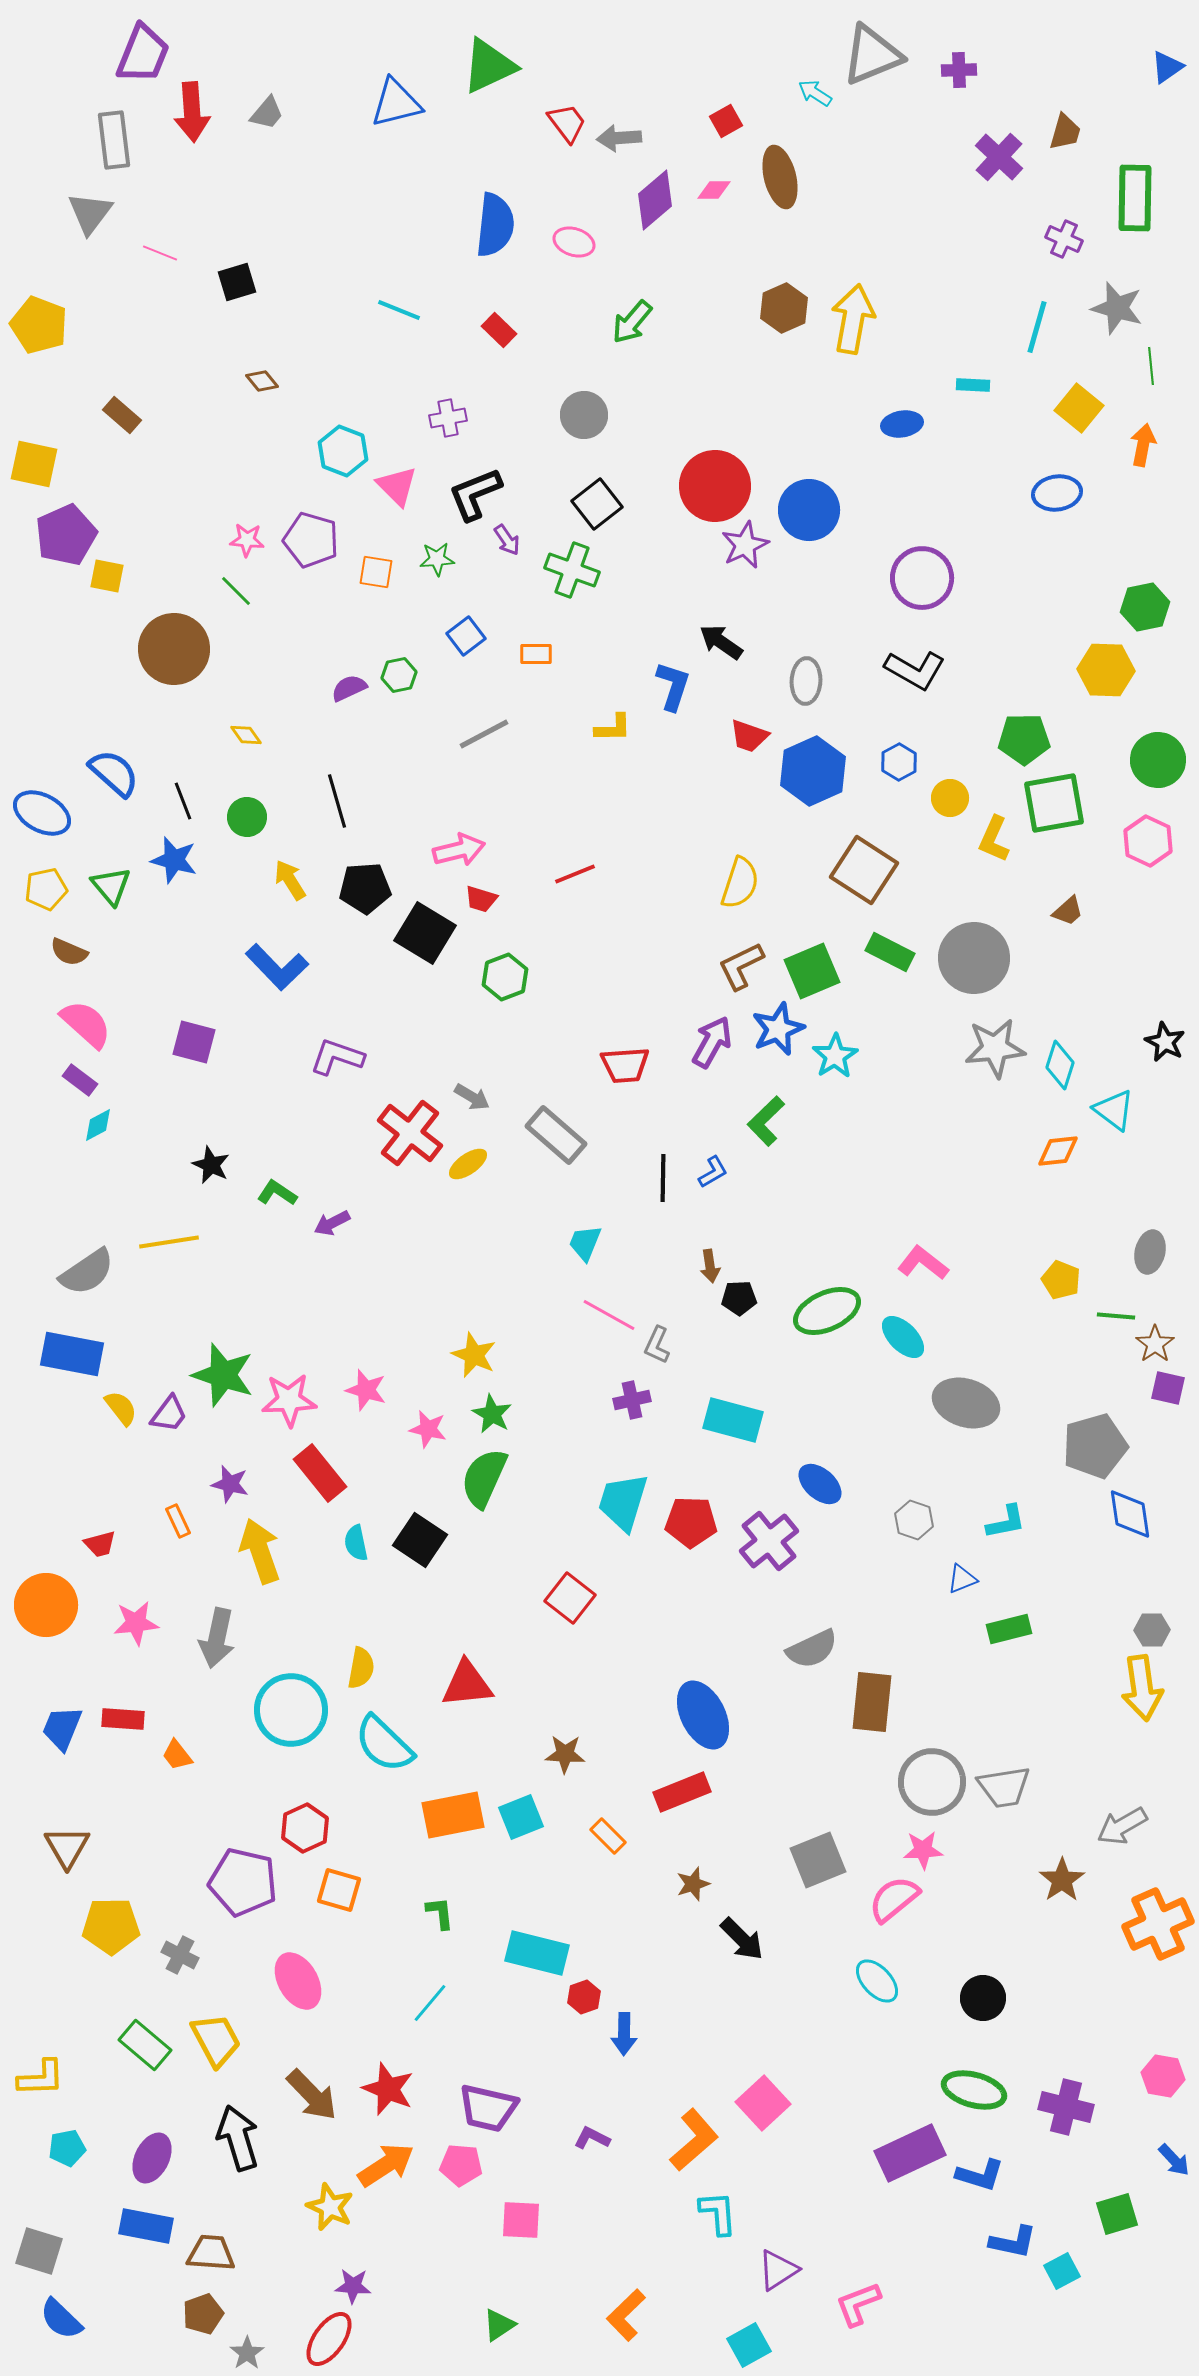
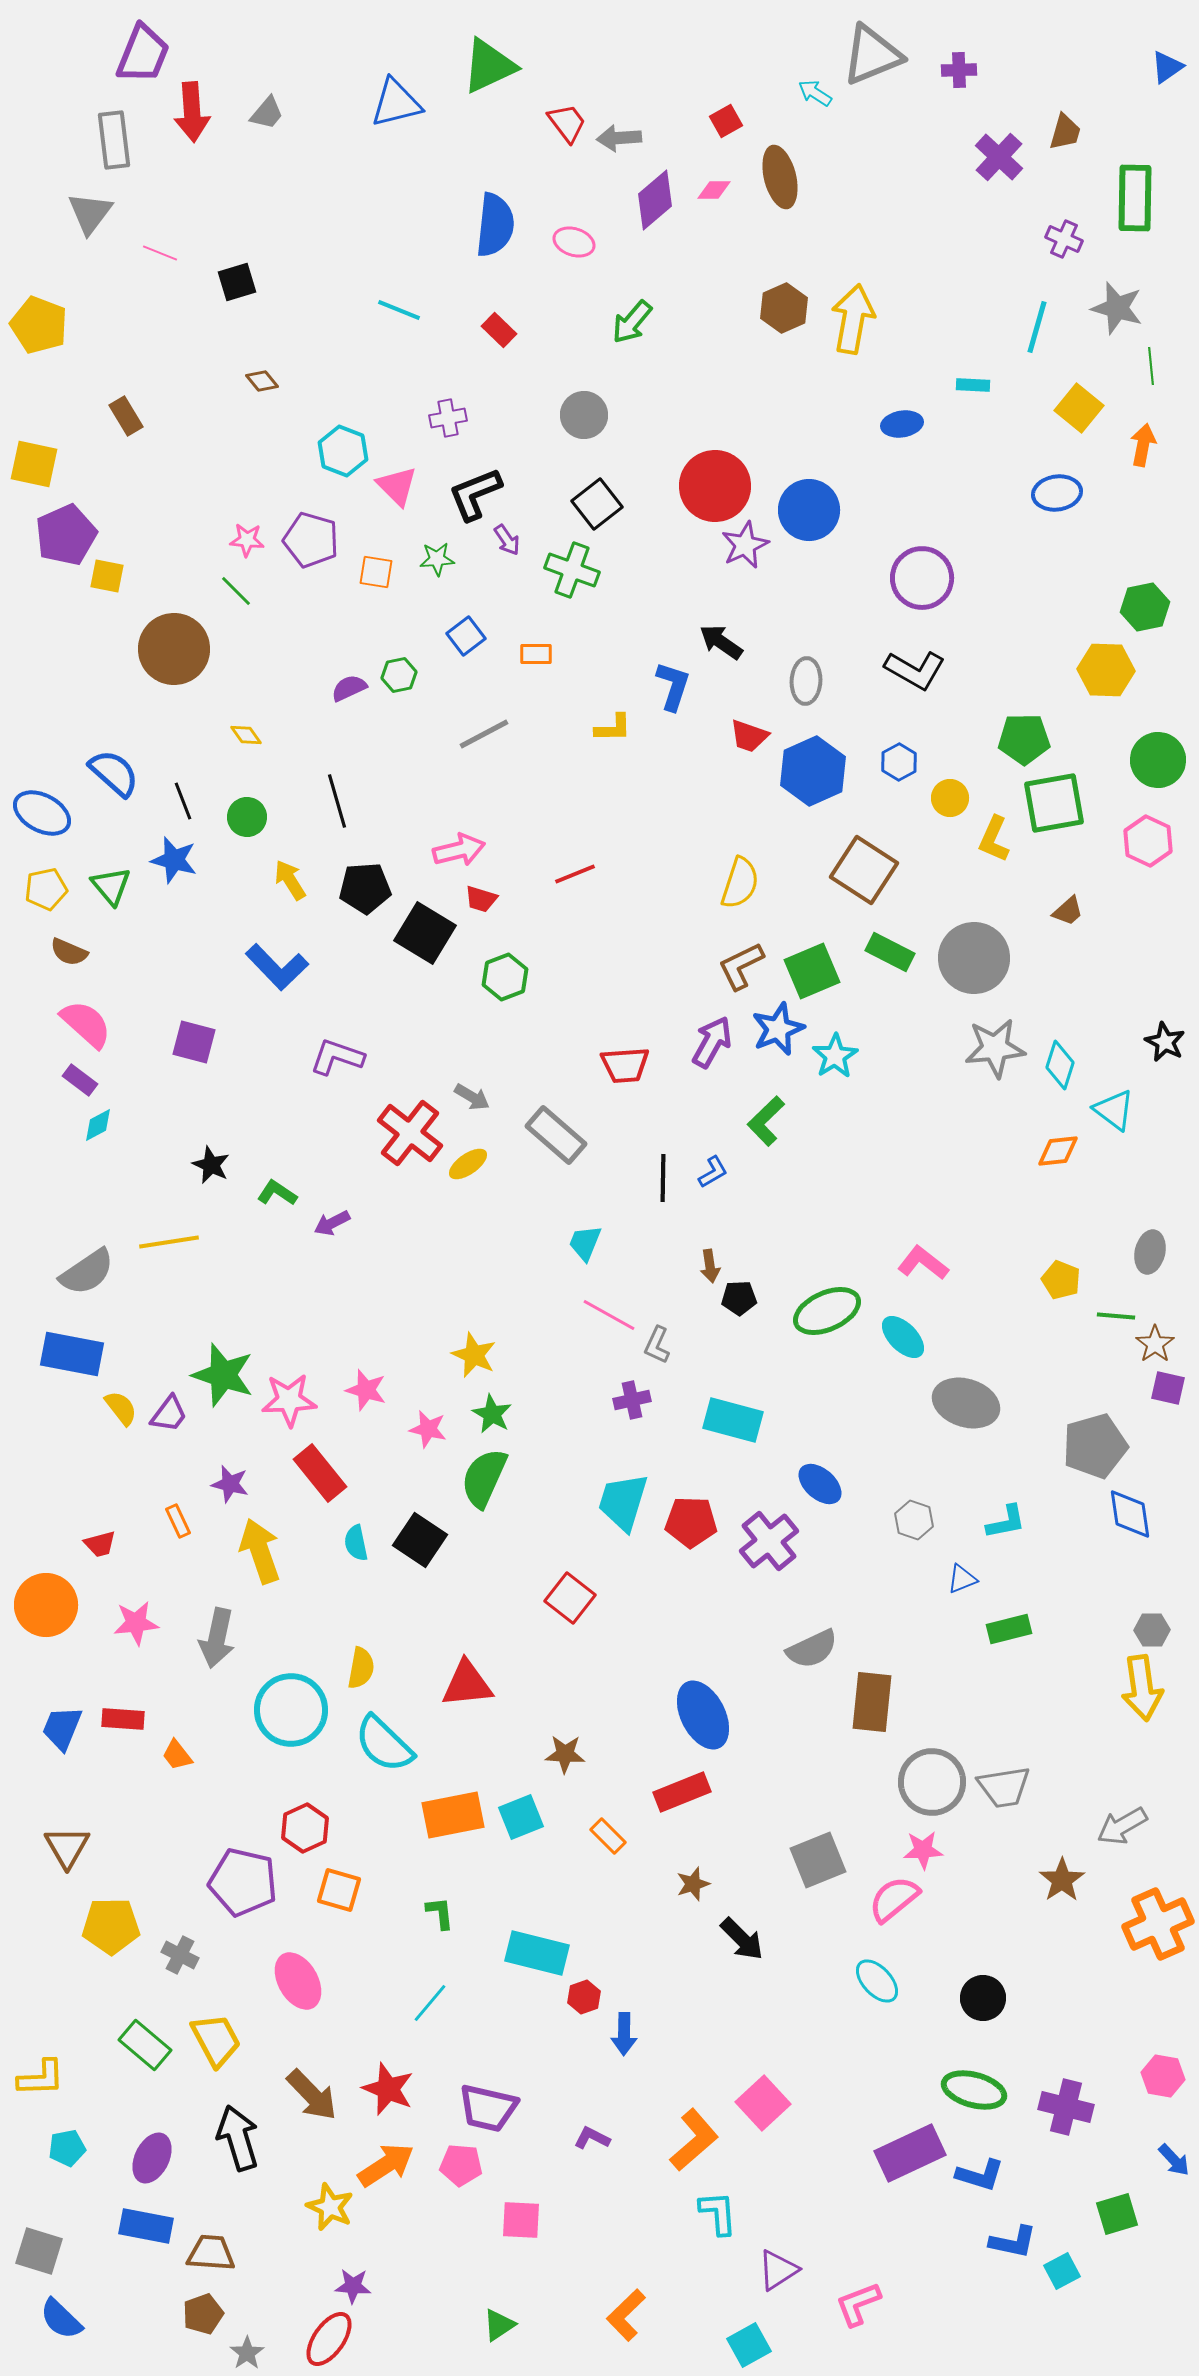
brown rectangle at (122, 415): moved 4 px right, 1 px down; rotated 18 degrees clockwise
